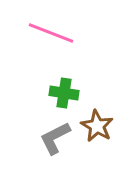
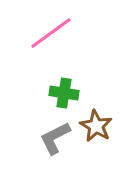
pink line: rotated 57 degrees counterclockwise
brown star: moved 1 px left
